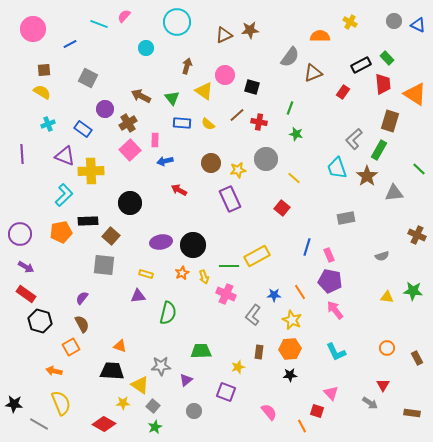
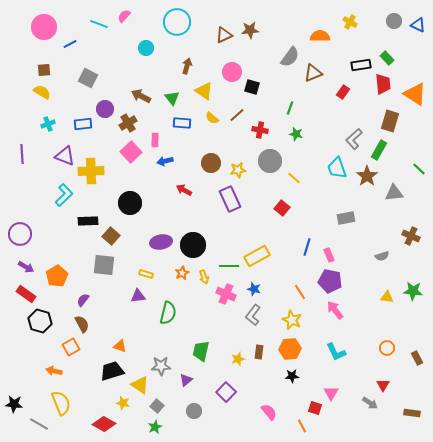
pink circle at (33, 29): moved 11 px right, 2 px up
black rectangle at (361, 65): rotated 18 degrees clockwise
pink circle at (225, 75): moved 7 px right, 3 px up
red cross at (259, 122): moved 1 px right, 8 px down
yellow semicircle at (208, 124): moved 4 px right, 6 px up
blue rectangle at (83, 129): moved 5 px up; rotated 42 degrees counterclockwise
pink square at (130, 150): moved 1 px right, 2 px down
gray circle at (266, 159): moved 4 px right, 2 px down
red arrow at (179, 190): moved 5 px right
orange pentagon at (61, 232): moved 4 px left, 44 px down; rotated 20 degrees counterclockwise
brown cross at (417, 235): moved 6 px left, 1 px down
blue star at (274, 295): moved 20 px left, 6 px up; rotated 16 degrees clockwise
purple semicircle at (82, 298): moved 1 px right, 2 px down
green trapezoid at (201, 351): rotated 75 degrees counterclockwise
yellow star at (238, 367): moved 8 px up
black trapezoid at (112, 371): rotated 20 degrees counterclockwise
black star at (290, 375): moved 2 px right, 1 px down
purple square at (226, 392): rotated 24 degrees clockwise
pink triangle at (331, 393): rotated 14 degrees clockwise
yellow star at (123, 403): rotated 16 degrees clockwise
gray square at (153, 406): moved 4 px right
red square at (317, 411): moved 2 px left, 3 px up
